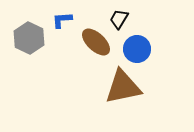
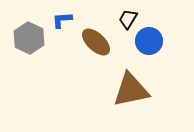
black trapezoid: moved 9 px right
blue circle: moved 12 px right, 8 px up
brown triangle: moved 8 px right, 3 px down
